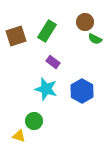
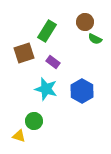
brown square: moved 8 px right, 17 px down
